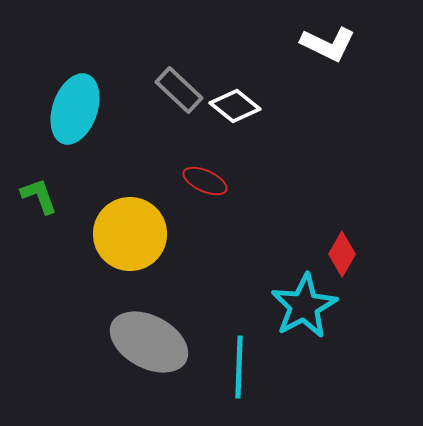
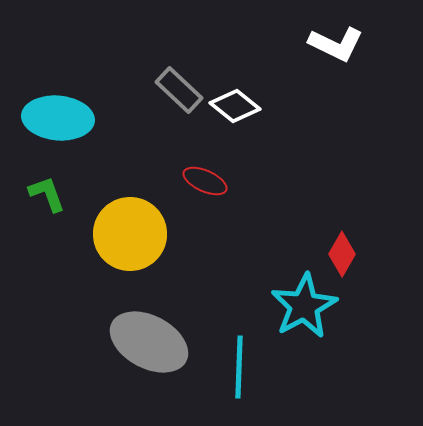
white L-shape: moved 8 px right
cyan ellipse: moved 17 px left, 9 px down; rotated 76 degrees clockwise
green L-shape: moved 8 px right, 2 px up
